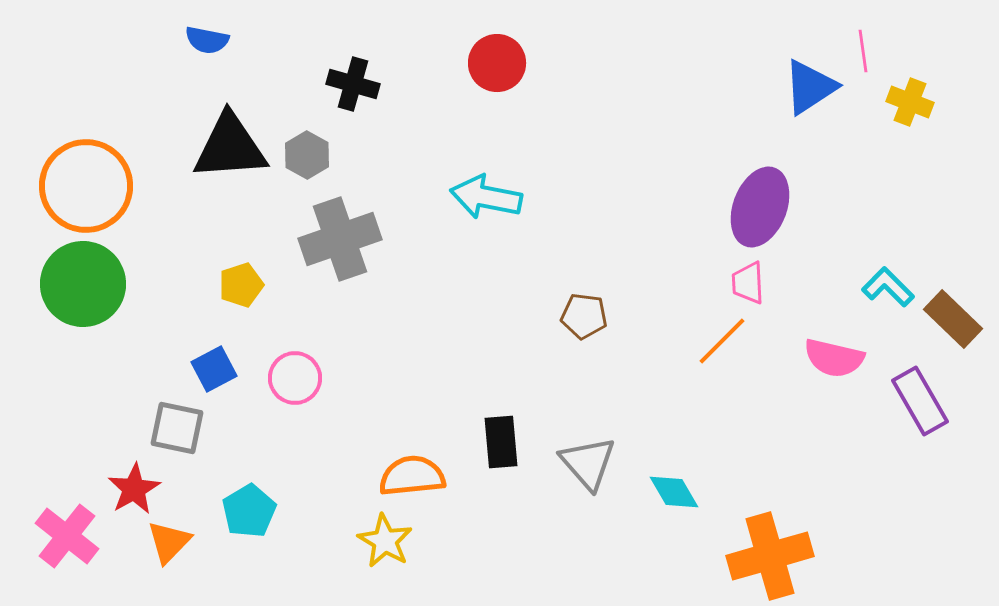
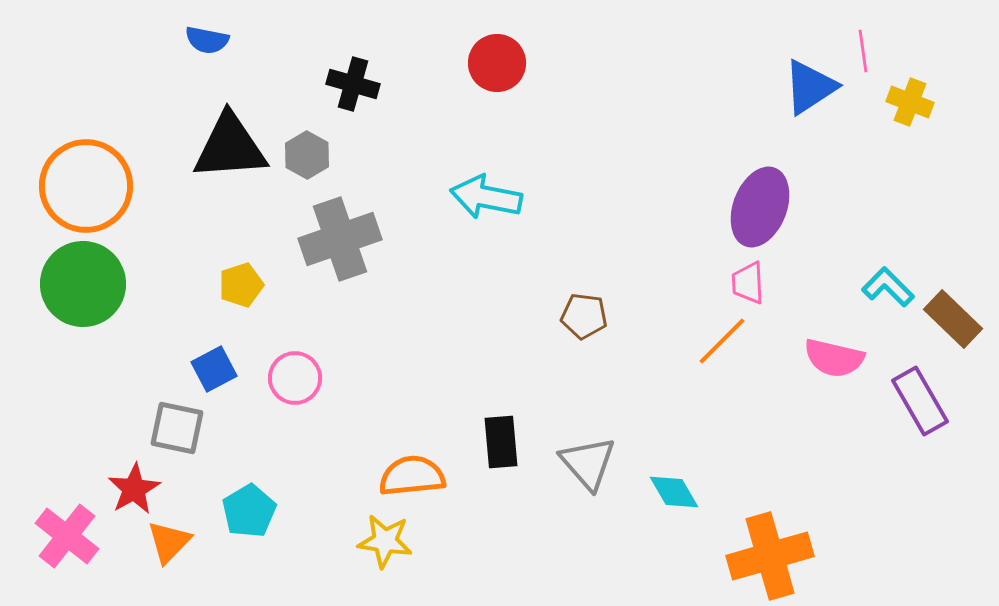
yellow star: rotated 22 degrees counterclockwise
